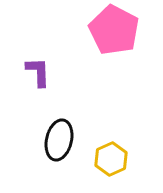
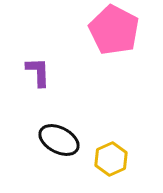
black ellipse: rotated 75 degrees counterclockwise
